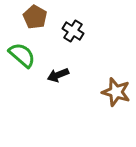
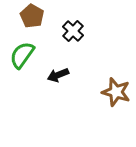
brown pentagon: moved 3 px left, 1 px up
black cross: rotated 10 degrees clockwise
green semicircle: rotated 96 degrees counterclockwise
